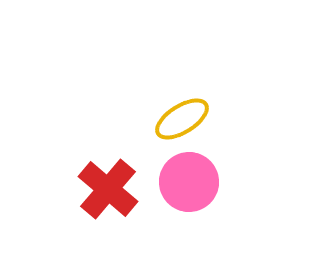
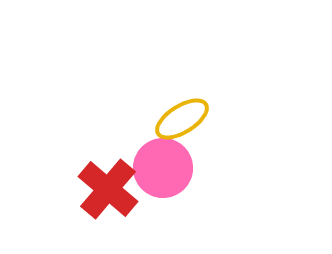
pink circle: moved 26 px left, 14 px up
